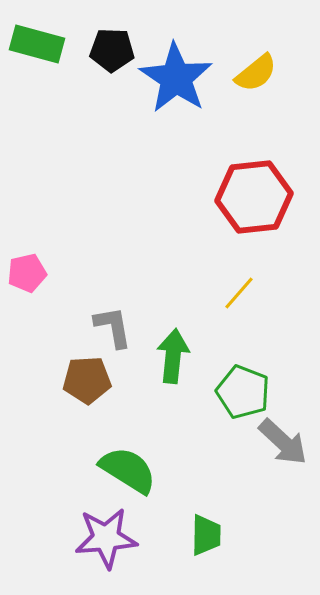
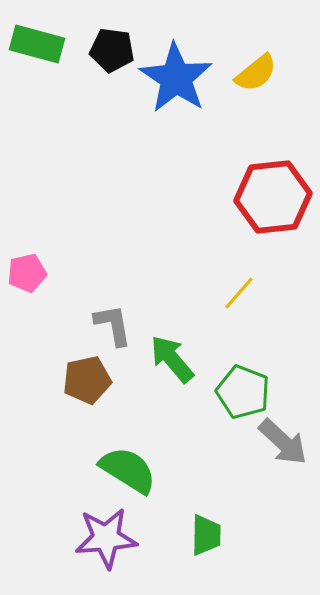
black pentagon: rotated 6 degrees clockwise
red hexagon: moved 19 px right
gray L-shape: moved 2 px up
green arrow: moved 1 px left, 3 px down; rotated 46 degrees counterclockwise
brown pentagon: rotated 9 degrees counterclockwise
